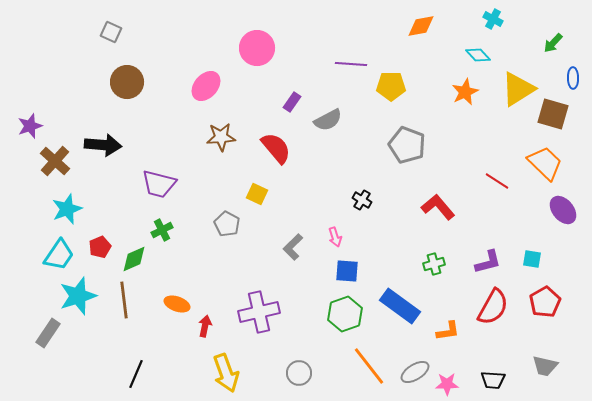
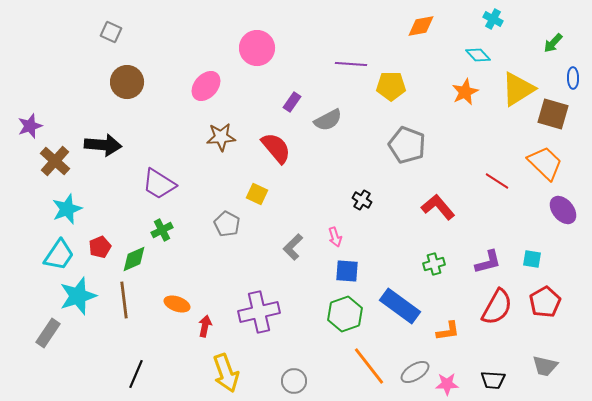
purple trapezoid at (159, 184): rotated 18 degrees clockwise
red semicircle at (493, 307): moved 4 px right
gray circle at (299, 373): moved 5 px left, 8 px down
